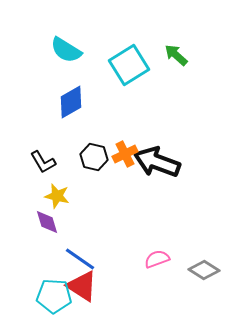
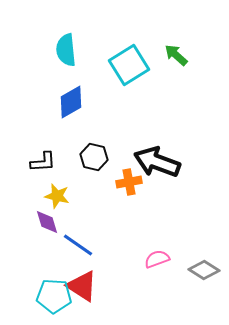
cyan semicircle: rotated 52 degrees clockwise
orange cross: moved 4 px right, 28 px down; rotated 15 degrees clockwise
black L-shape: rotated 64 degrees counterclockwise
blue line: moved 2 px left, 14 px up
